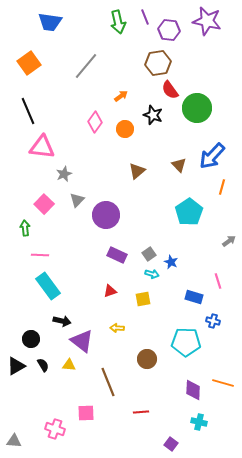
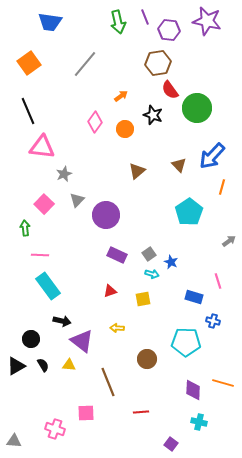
gray line at (86, 66): moved 1 px left, 2 px up
